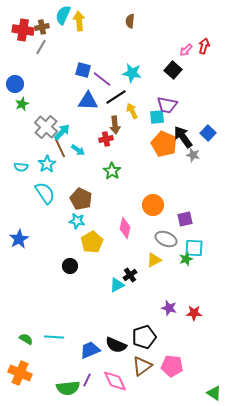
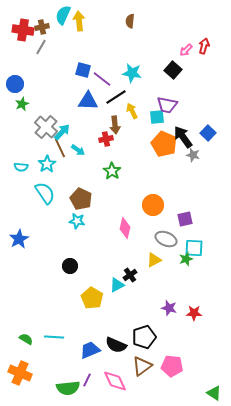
yellow pentagon at (92, 242): moved 56 px down; rotated 10 degrees counterclockwise
